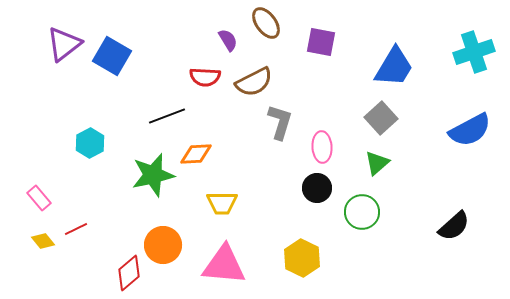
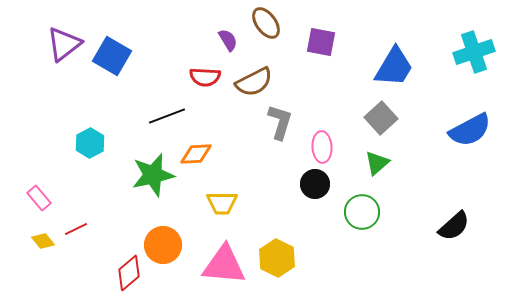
black circle: moved 2 px left, 4 px up
yellow hexagon: moved 25 px left
